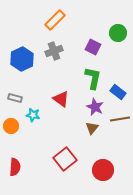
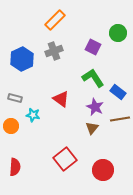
green L-shape: rotated 45 degrees counterclockwise
